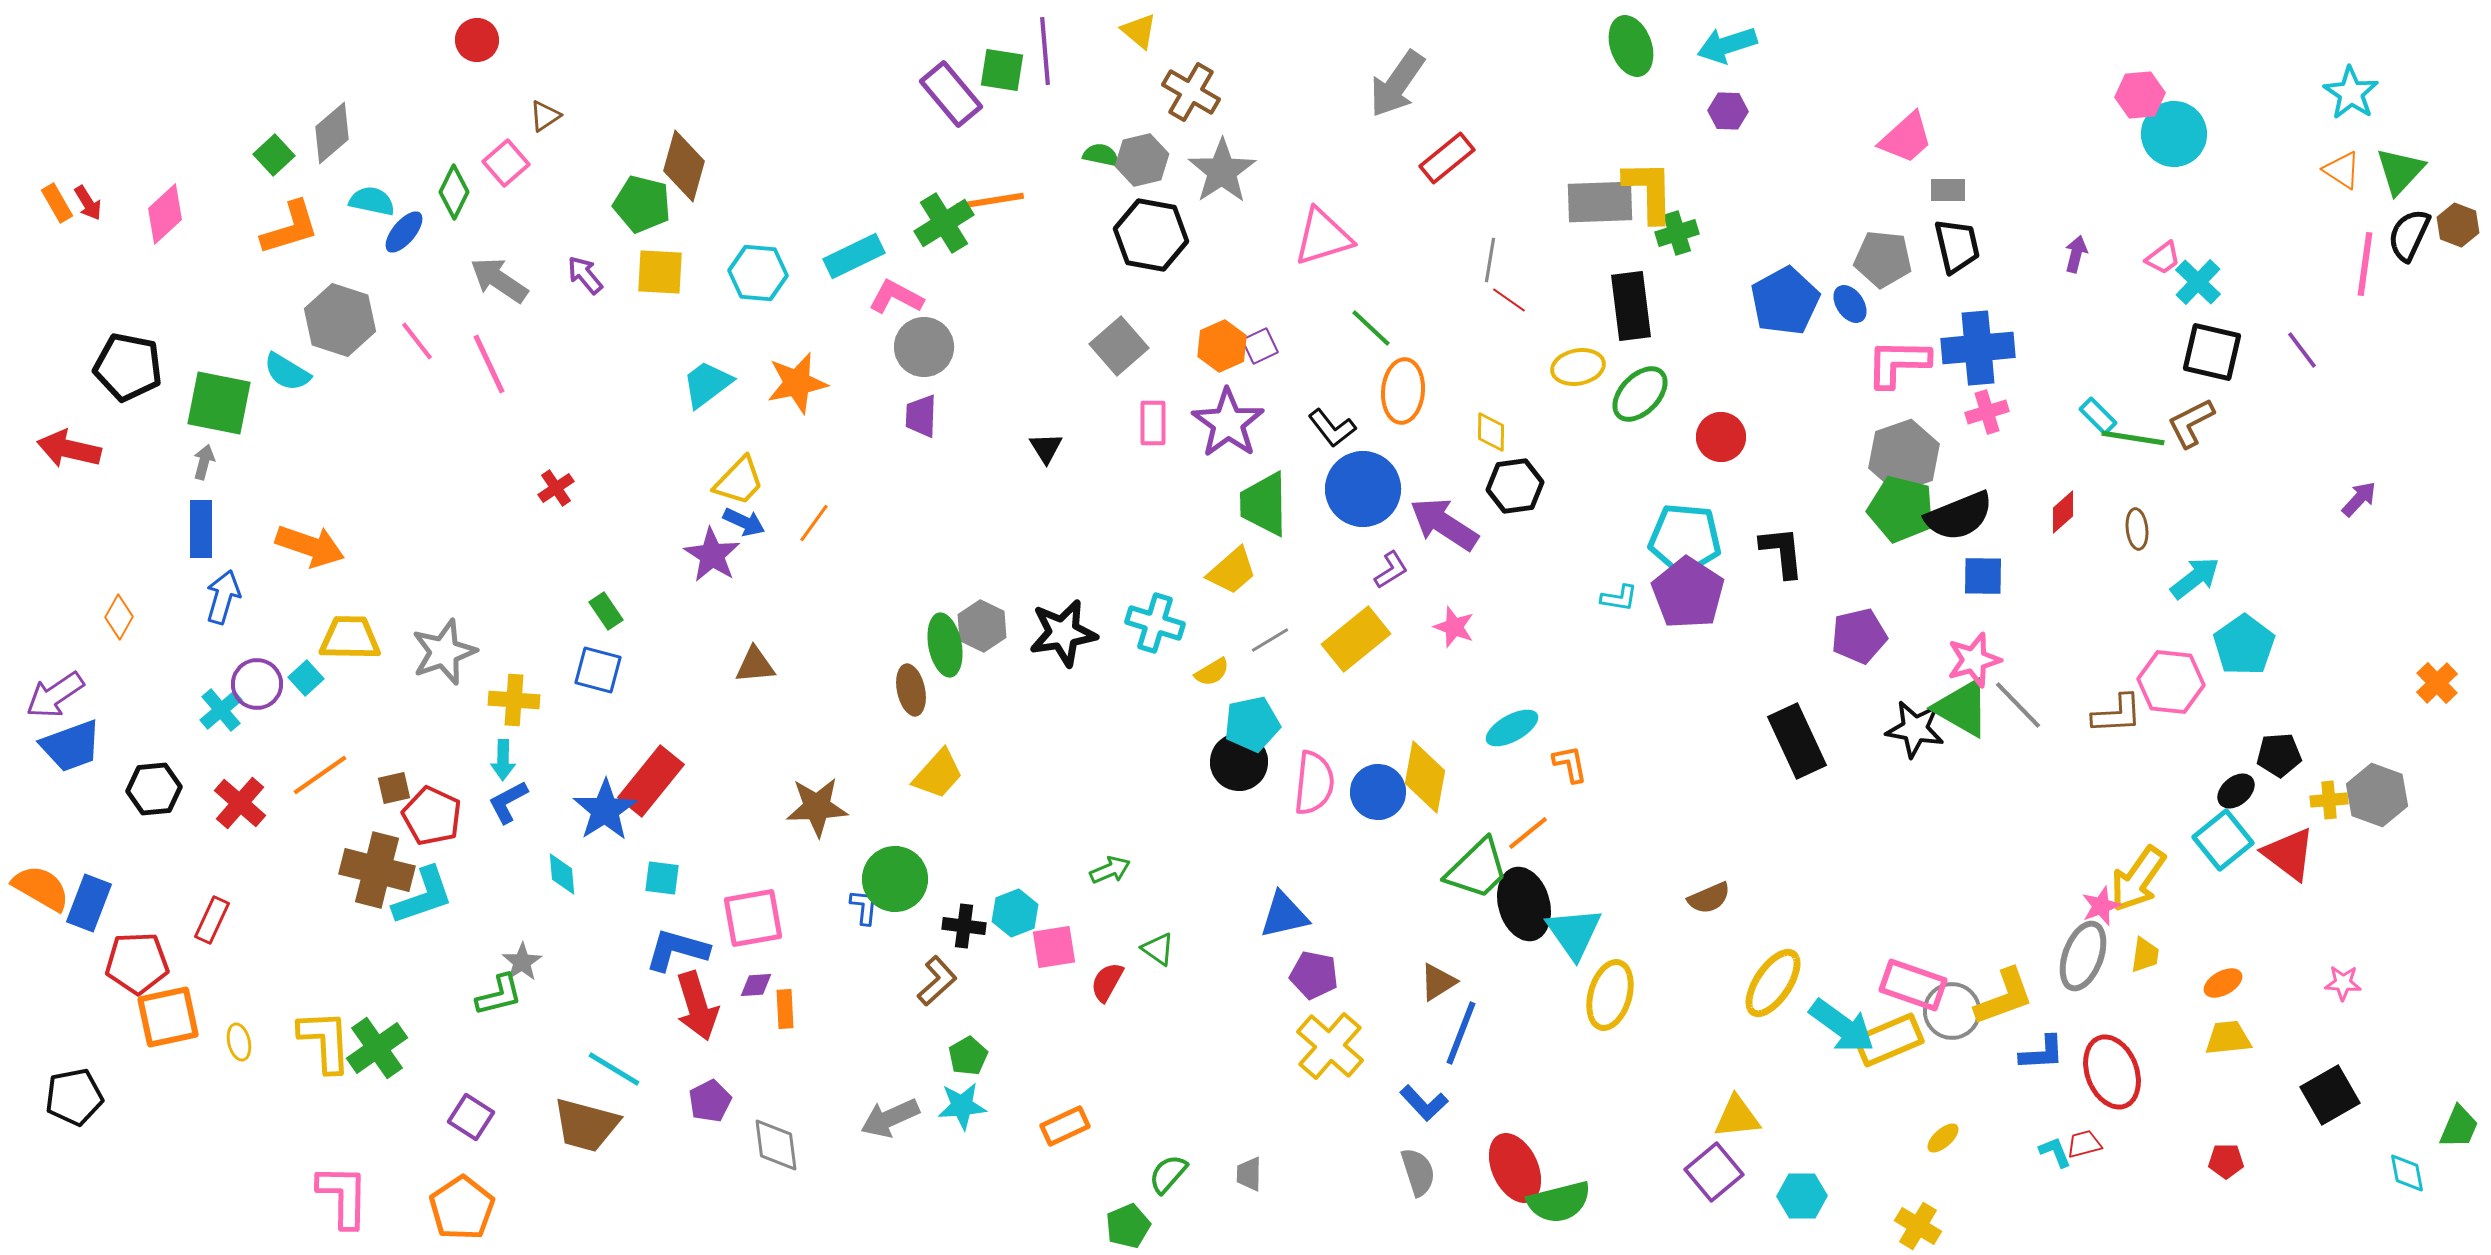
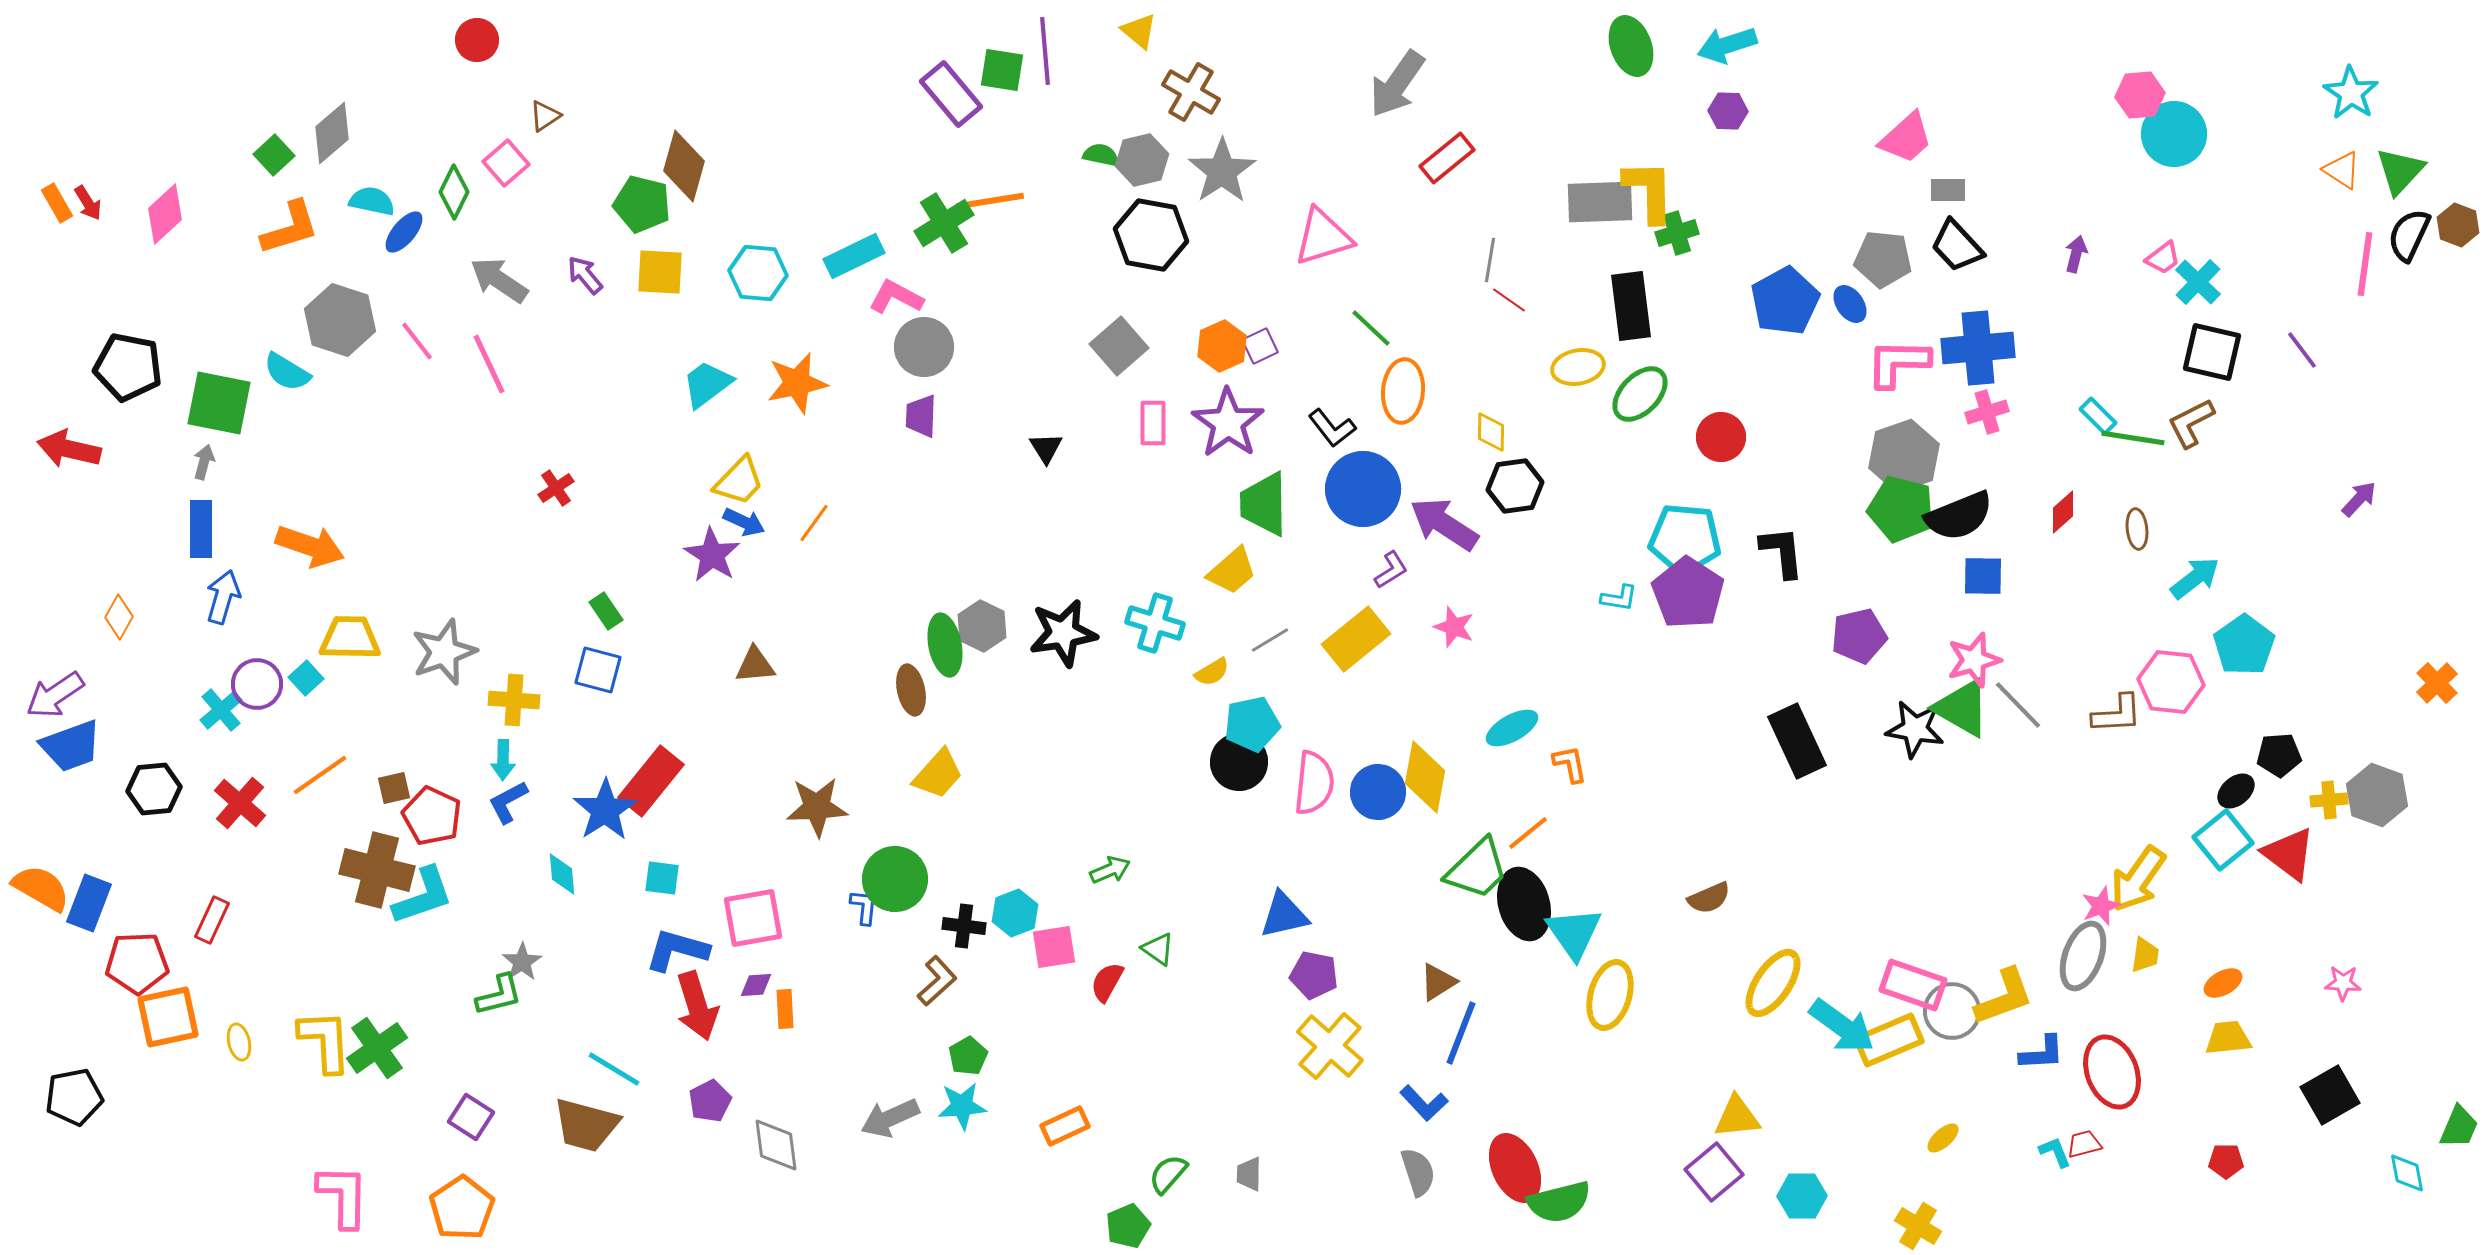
black trapezoid at (1957, 246): rotated 150 degrees clockwise
